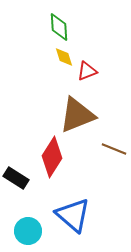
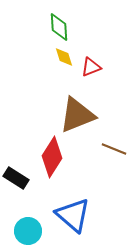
red triangle: moved 4 px right, 4 px up
